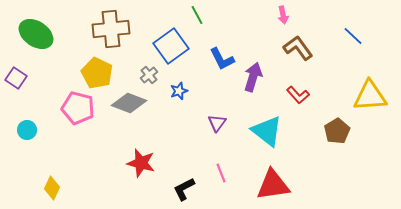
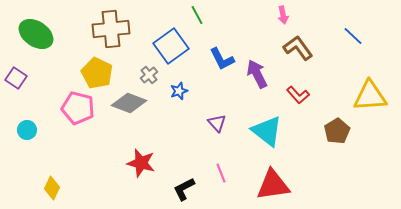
purple arrow: moved 4 px right, 3 px up; rotated 44 degrees counterclockwise
purple triangle: rotated 18 degrees counterclockwise
